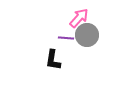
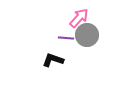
black L-shape: rotated 100 degrees clockwise
